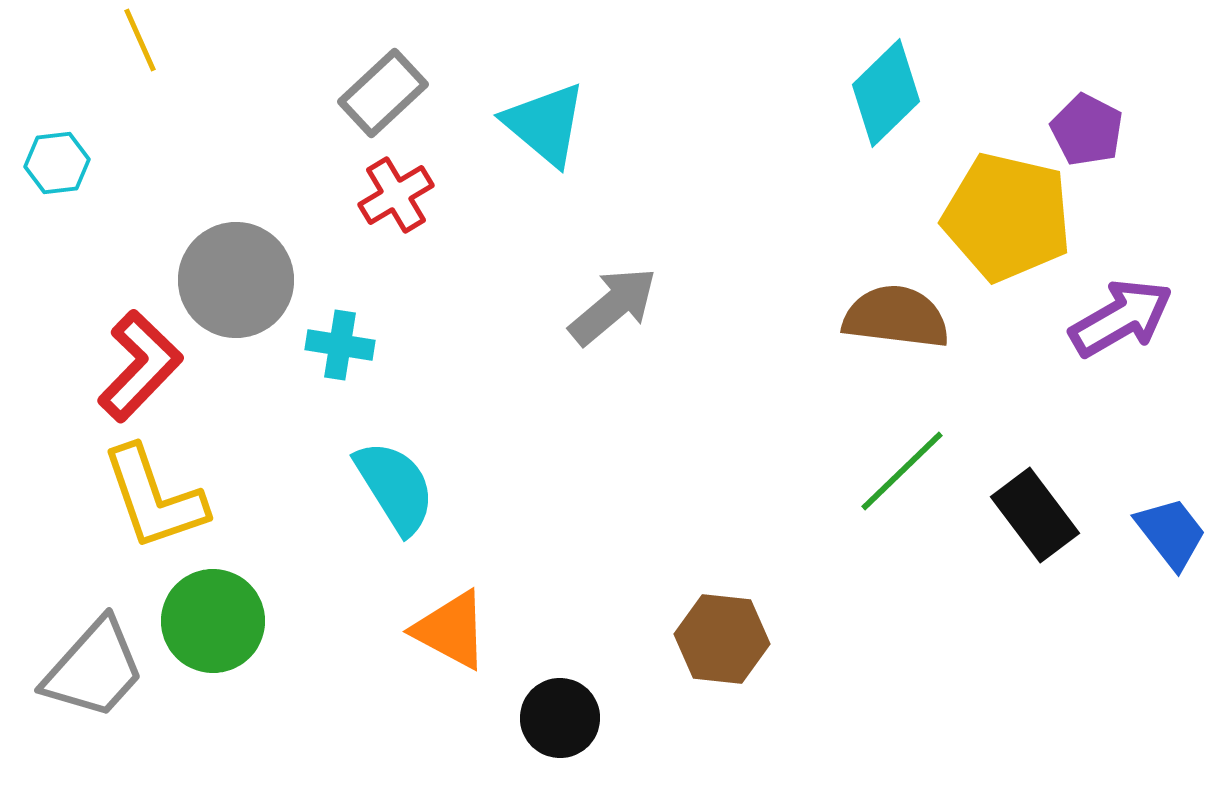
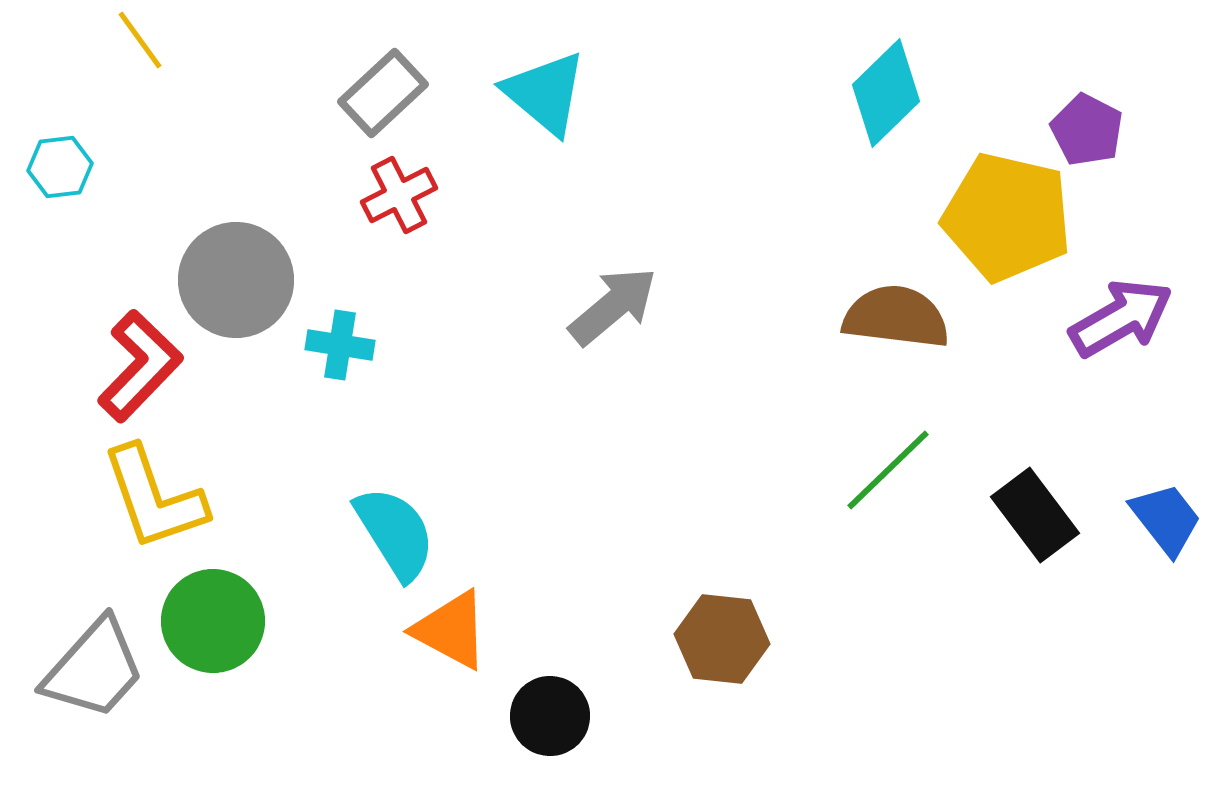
yellow line: rotated 12 degrees counterclockwise
cyan triangle: moved 31 px up
cyan hexagon: moved 3 px right, 4 px down
red cross: moved 3 px right; rotated 4 degrees clockwise
green line: moved 14 px left, 1 px up
cyan semicircle: moved 46 px down
blue trapezoid: moved 5 px left, 14 px up
black circle: moved 10 px left, 2 px up
